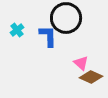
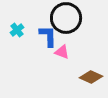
pink triangle: moved 19 px left, 11 px up; rotated 21 degrees counterclockwise
